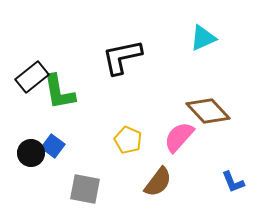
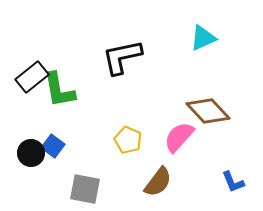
green L-shape: moved 2 px up
